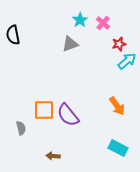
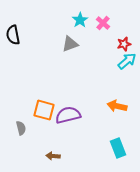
red star: moved 5 px right
orange arrow: rotated 138 degrees clockwise
orange square: rotated 15 degrees clockwise
purple semicircle: rotated 115 degrees clockwise
cyan rectangle: rotated 42 degrees clockwise
